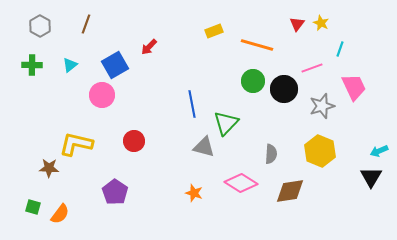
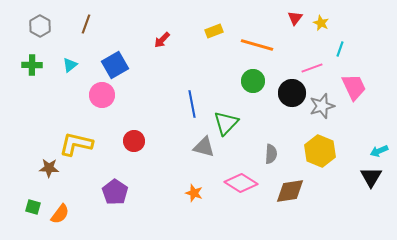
red triangle: moved 2 px left, 6 px up
red arrow: moved 13 px right, 7 px up
black circle: moved 8 px right, 4 px down
